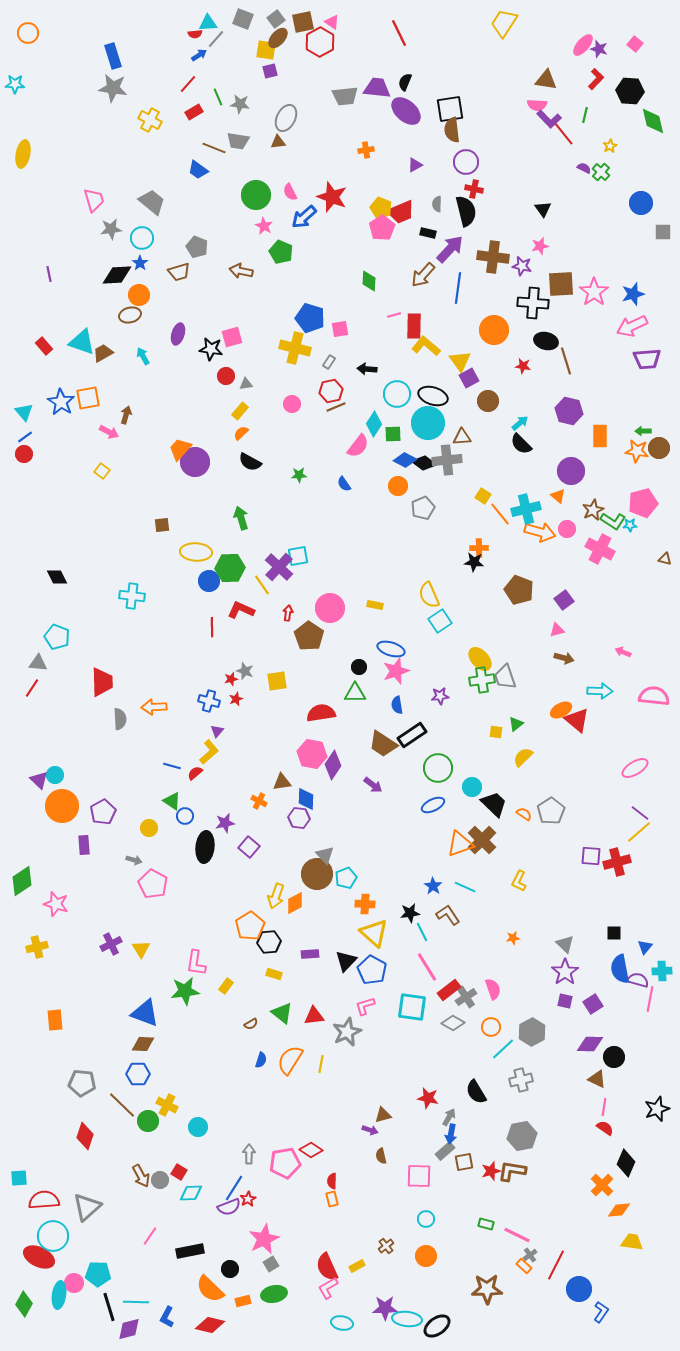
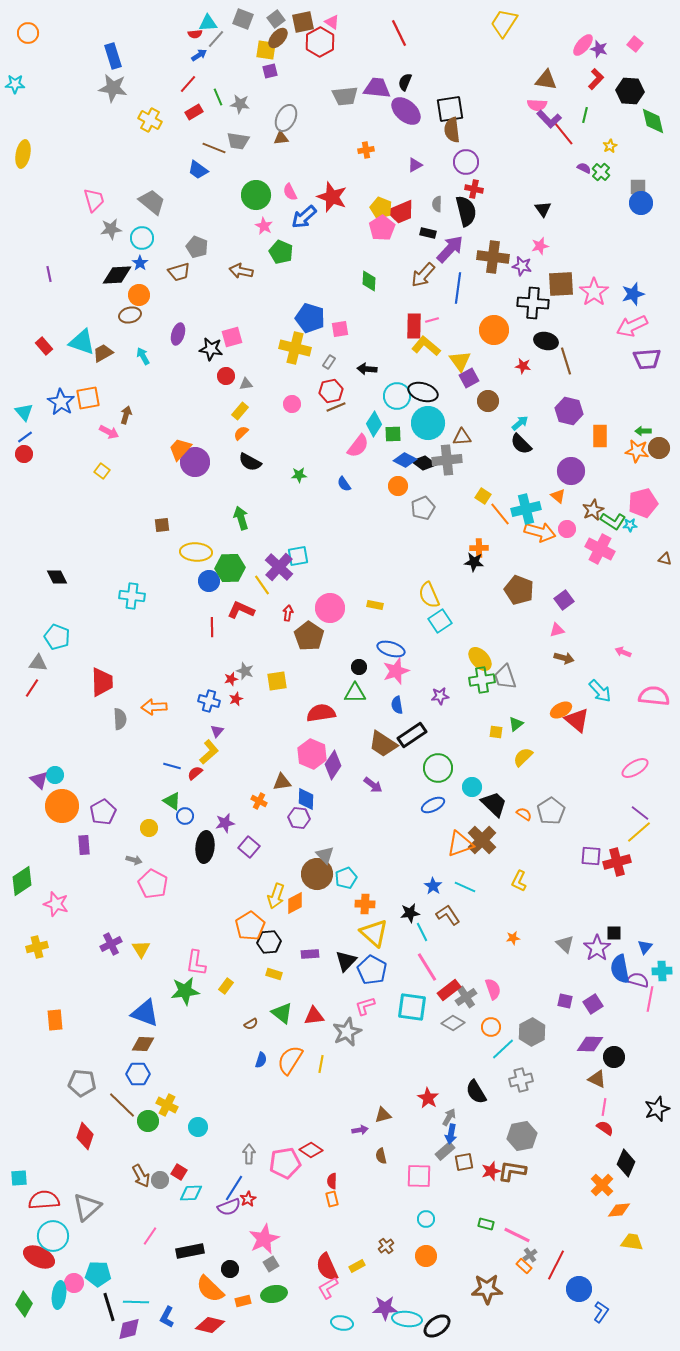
brown triangle at (278, 142): moved 3 px right, 4 px up
gray square at (663, 232): moved 25 px left, 45 px up
pink line at (394, 315): moved 38 px right, 5 px down
cyan circle at (397, 394): moved 2 px down
black ellipse at (433, 396): moved 10 px left, 4 px up
cyan arrow at (600, 691): rotated 45 degrees clockwise
pink hexagon at (312, 754): rotated 12 degrees clockwise
purple star at (565, 972): moved 32 px right, 24 px up
red star at (428, 1098): rotated 20 degrees clockwise
purple arrow at (370, 1130): moved 10 px left; rotated 28 degrees counterclockwise
